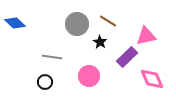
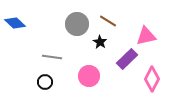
purple rectangle: moved 2 px down
pink diamond: rotated 50 degrees clockwise
